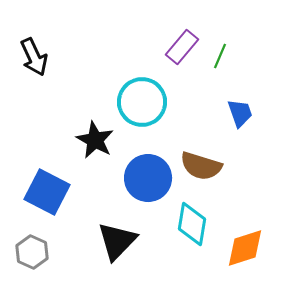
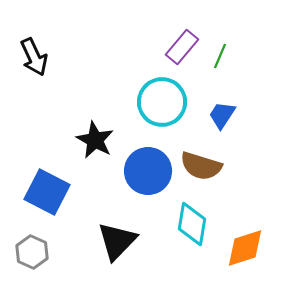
cyan circle: moved 20 px right
blue trapezoid: moved 18 px left, 2 px down; rotated 128 degrees counterclockwise
blue circle: moved 7 px up
